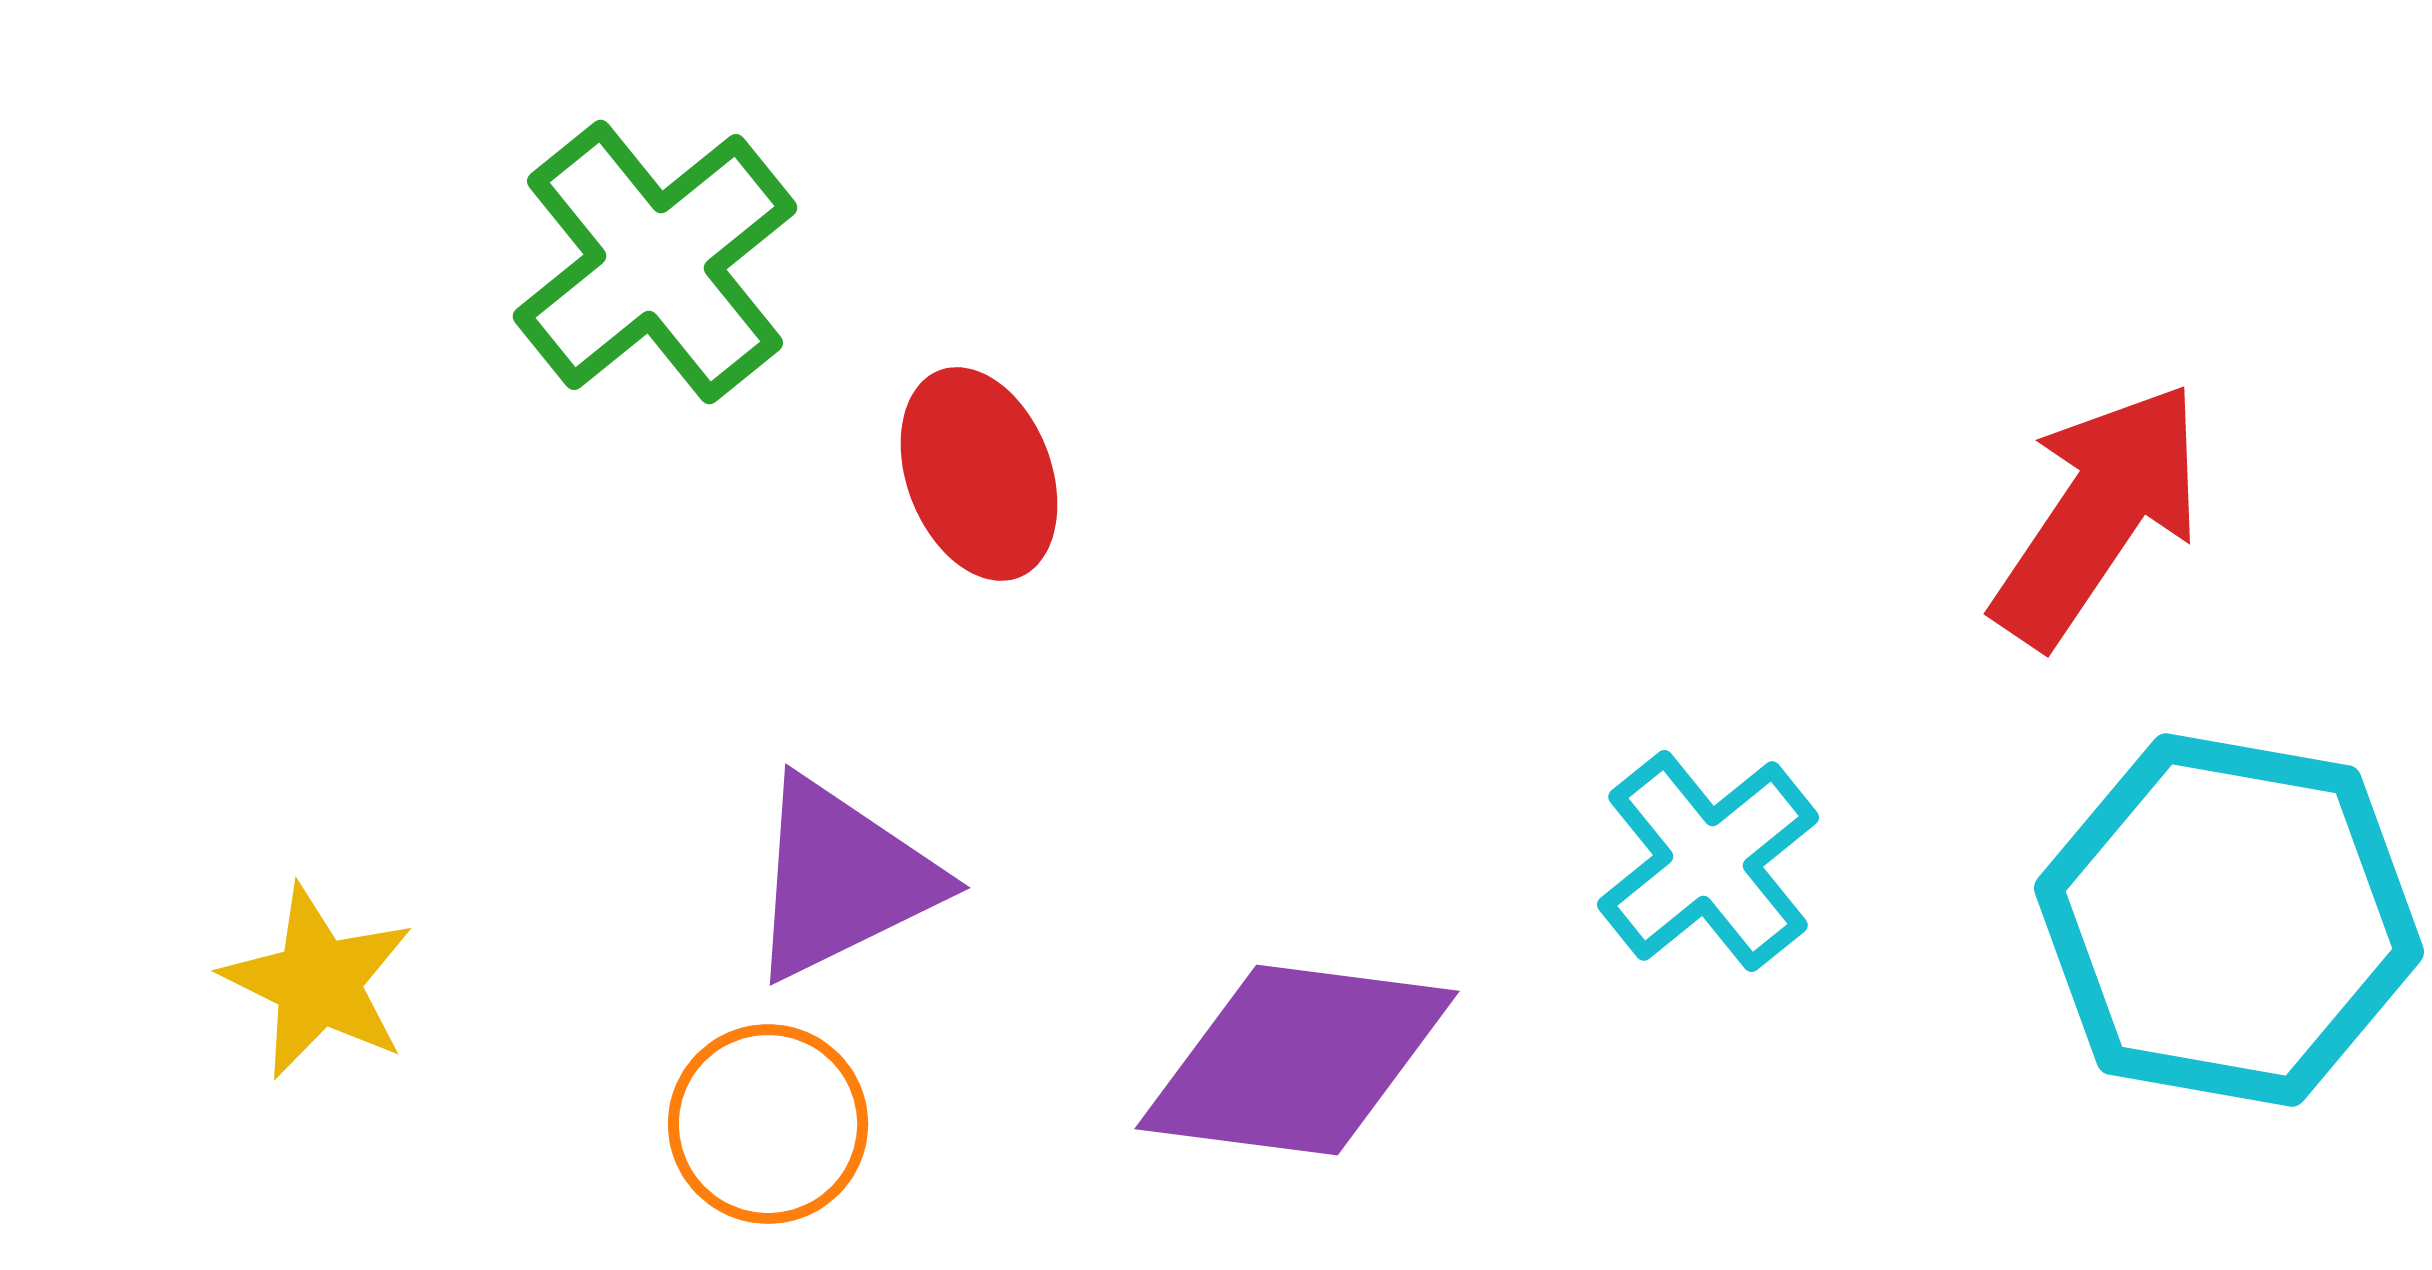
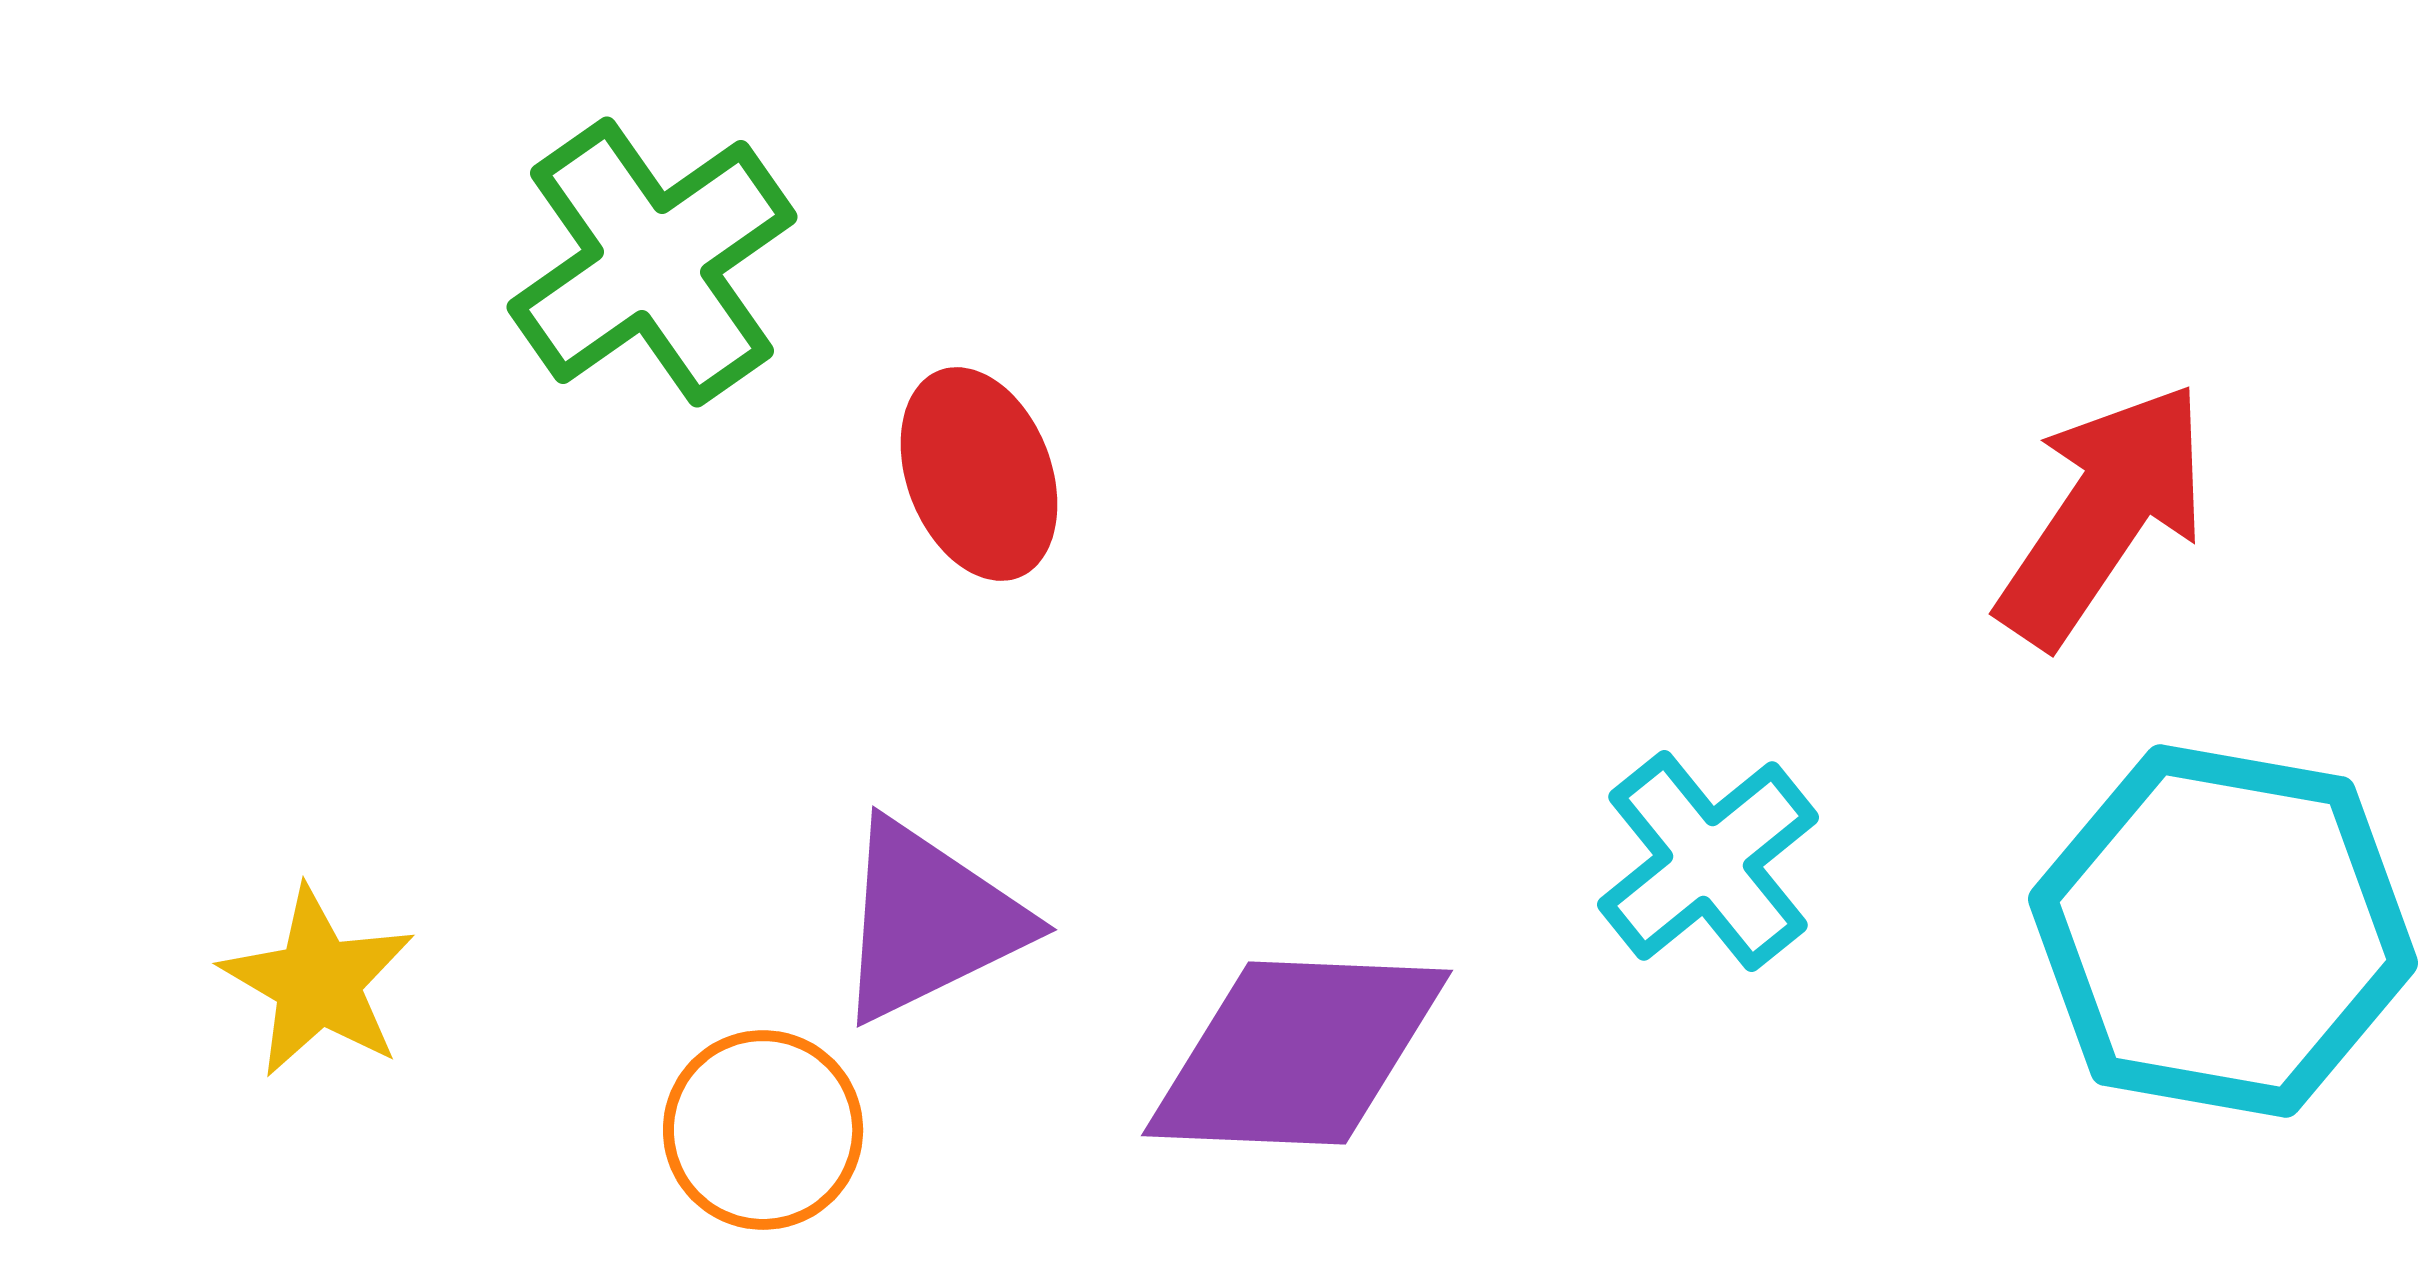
green cross: moved 3 px left; rotated 4 degrees clockwise
red arrow: moved 5 px right
purple triangle: moved 87 px right, 42 px down
cyan hexagon: moved 6 px left, 11 px down
yellow star: rotated 4 degrees clockwise
purple diamond: moved 7 px up; rotated 5 degrees counterclockwise
orange circle: moved 5 px left, 6 px down
